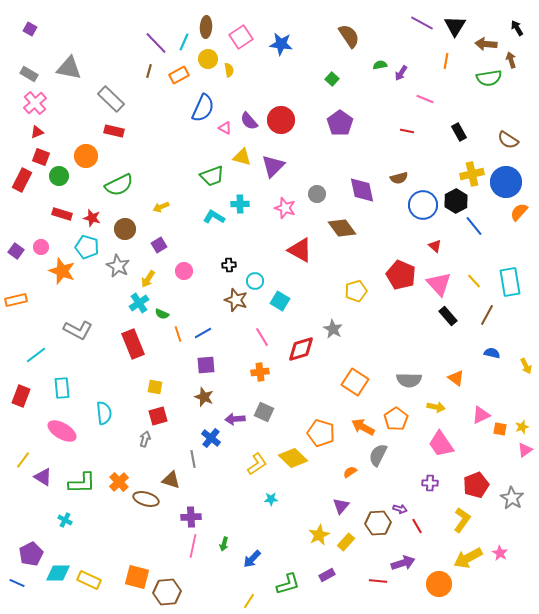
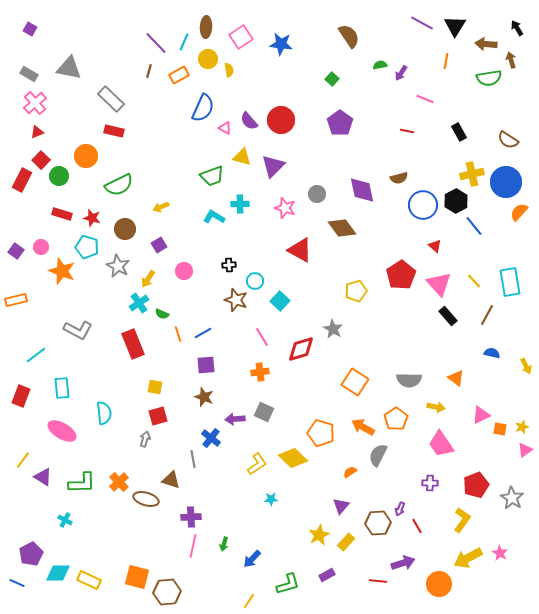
red square at (41, 157): moved 3 px down; rotated 24 degrees clockwise
red pentagon at (401, 275): rotated 16 degrees clockwise
cyan square at (280, 301): rotated 12 degrees clockwise
purple arrow at (400, 509): rotated 96 degrees clockwise
